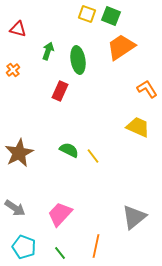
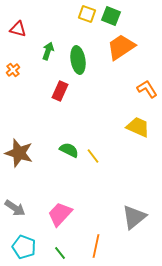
brown star: rotated 28 degrees counterclockwise
